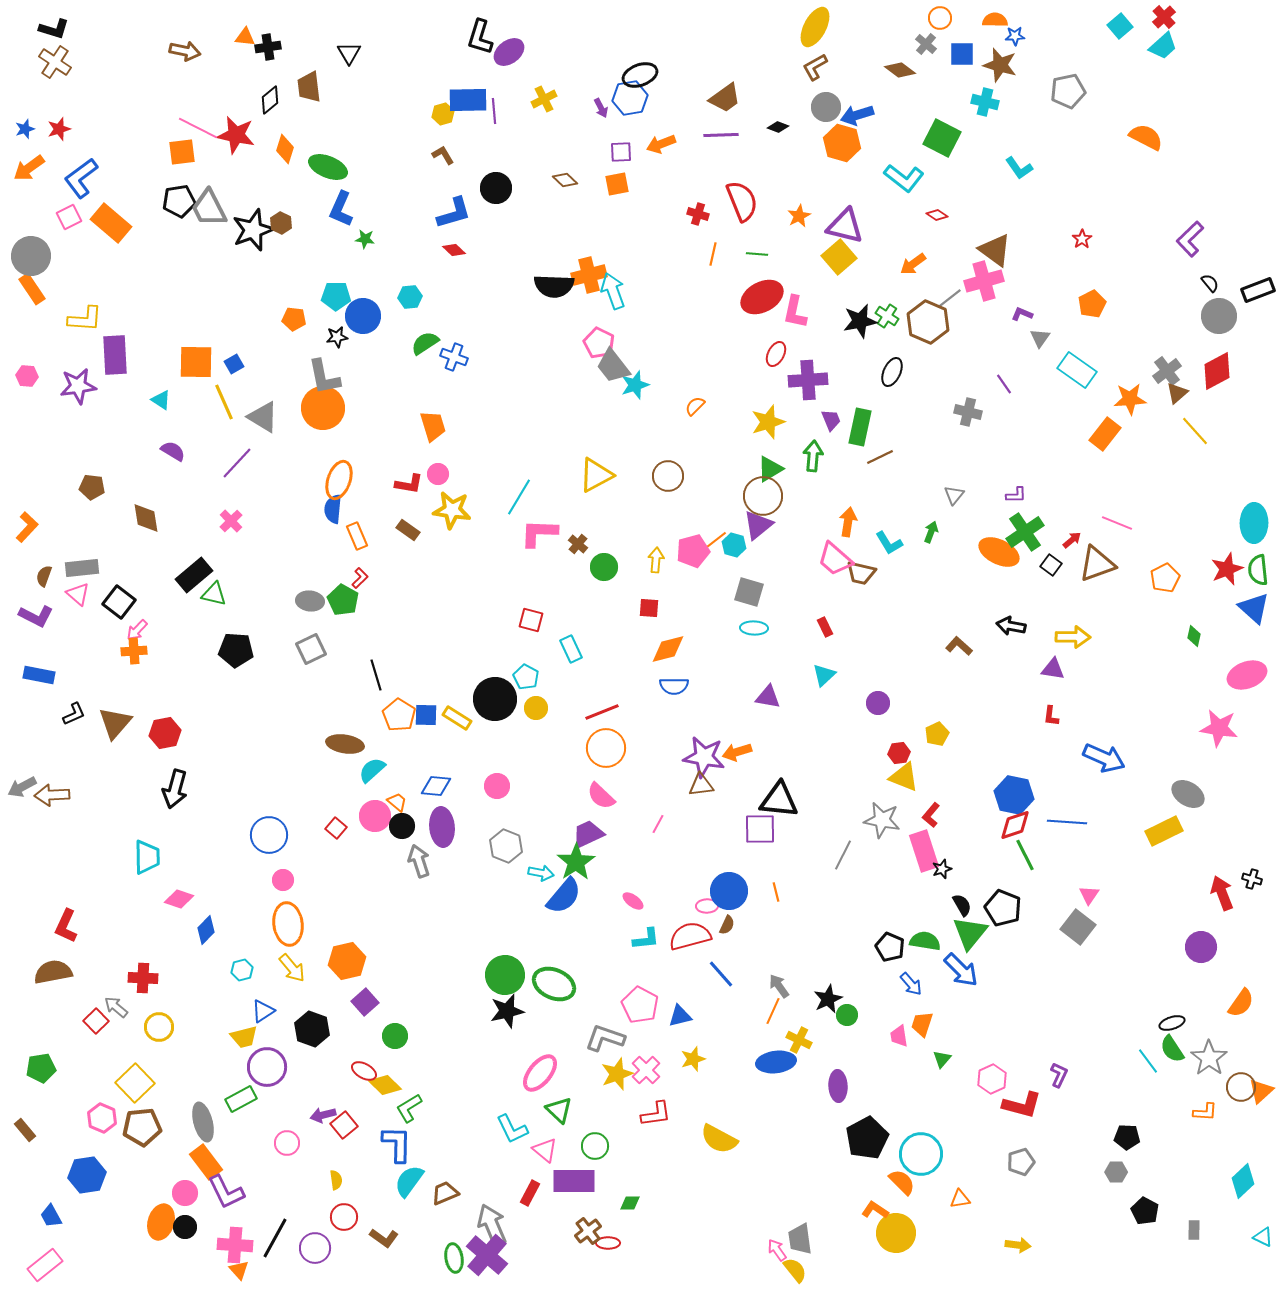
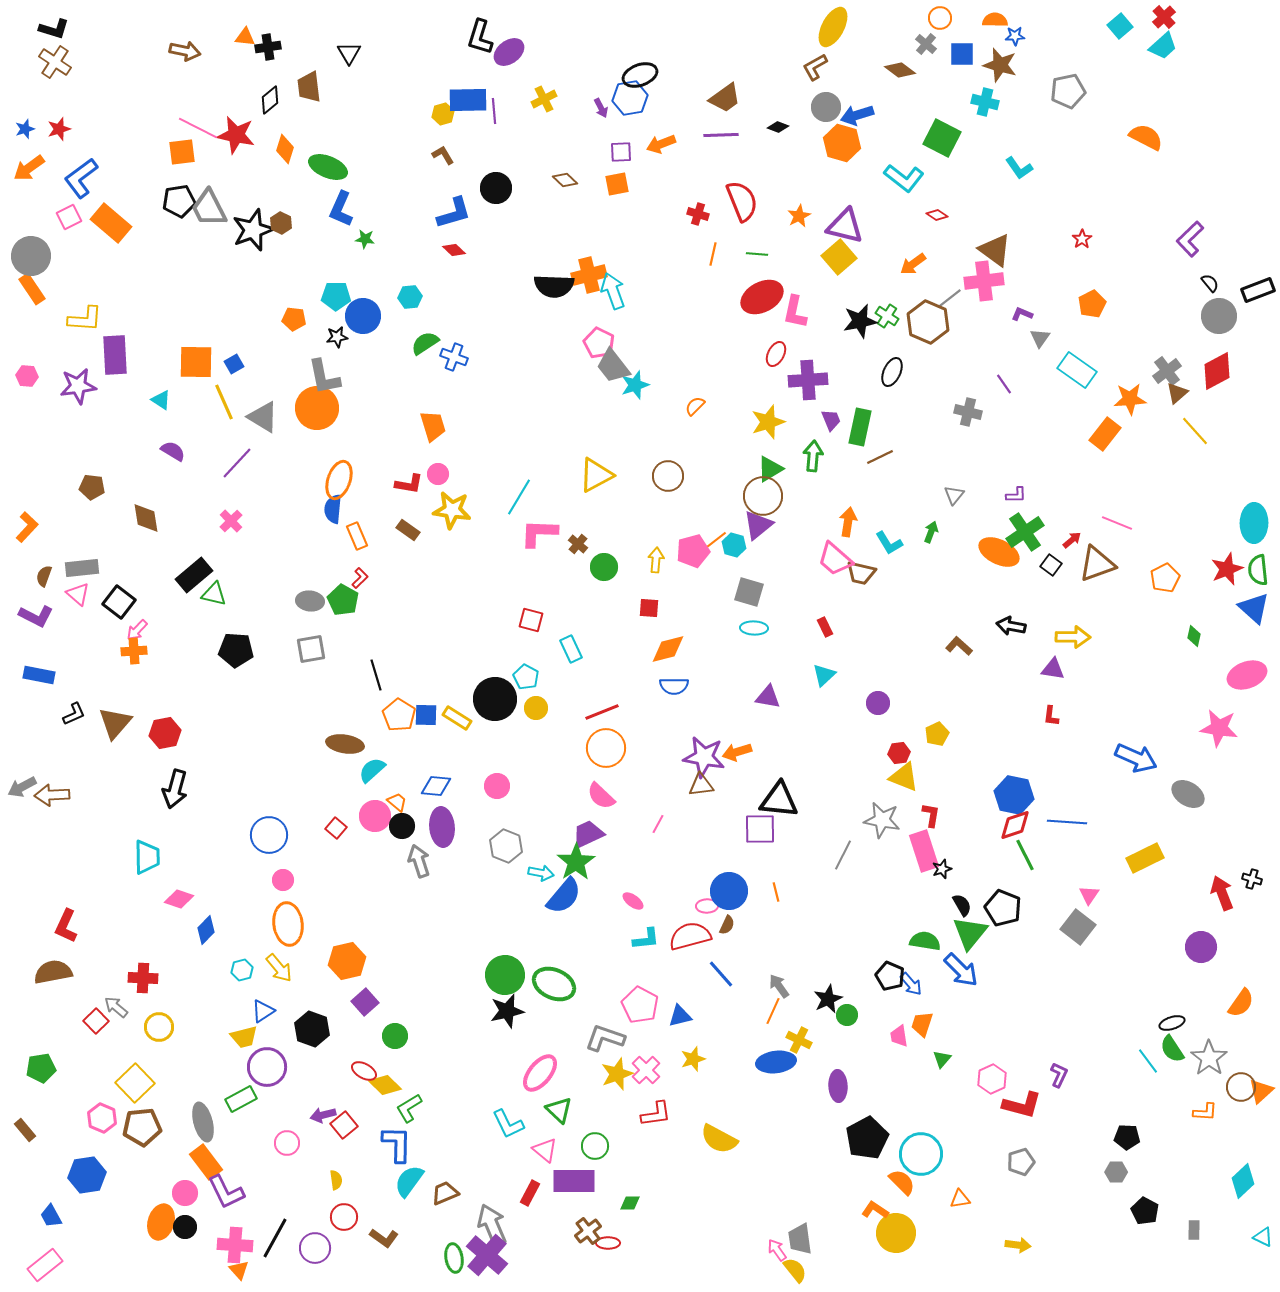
yellow ellipse at (815, 27): moved 18 px right
pink cross at (984, 281): rotated 9 degrees clockwise
orange circle at (323, 408): moved 6 px left
gray square at (311, 649): rotated 16 degrees clockwise
blue arrow at (1104, 758): moved 32 px right
red L-shape at (931, 815): rotated 150 degrees clockwise
yellow rectangle at (1164, 831): moved 19 px left, 27 px down
black pentagon at (890, 947): moved 29 px down
yellow arrow at (292, 968): moved 13 px left
cyan L-shape at (512, 1129): moved 4 px left, 5 px up
